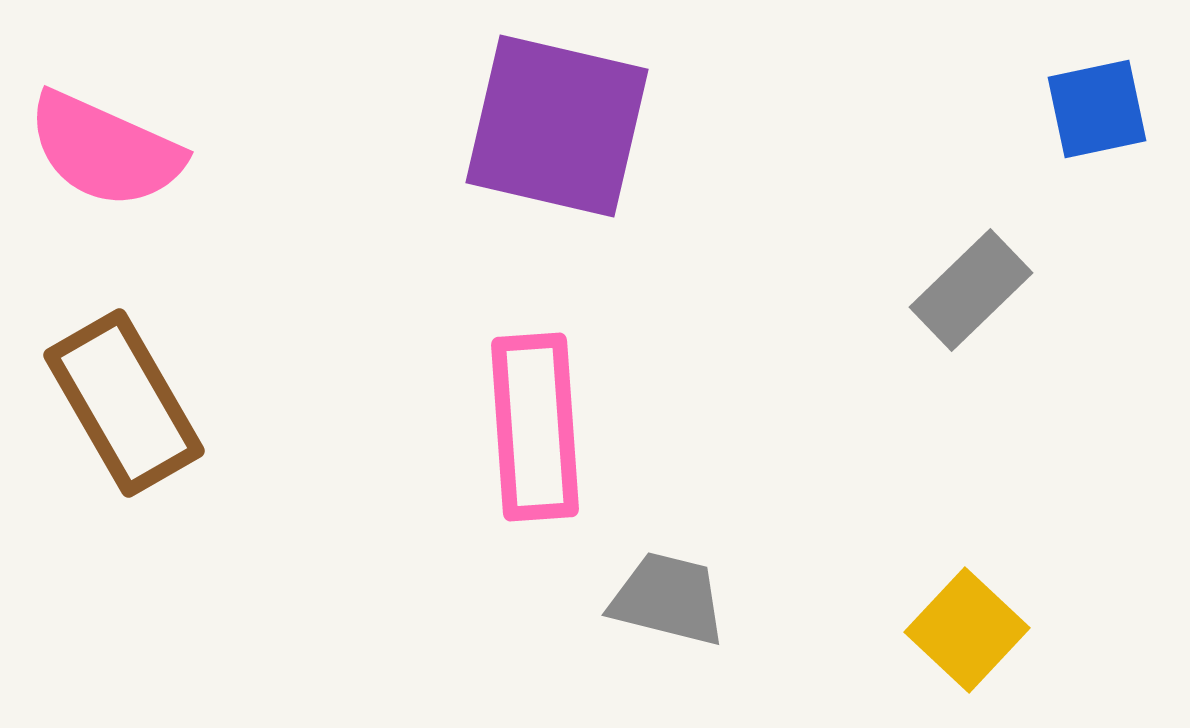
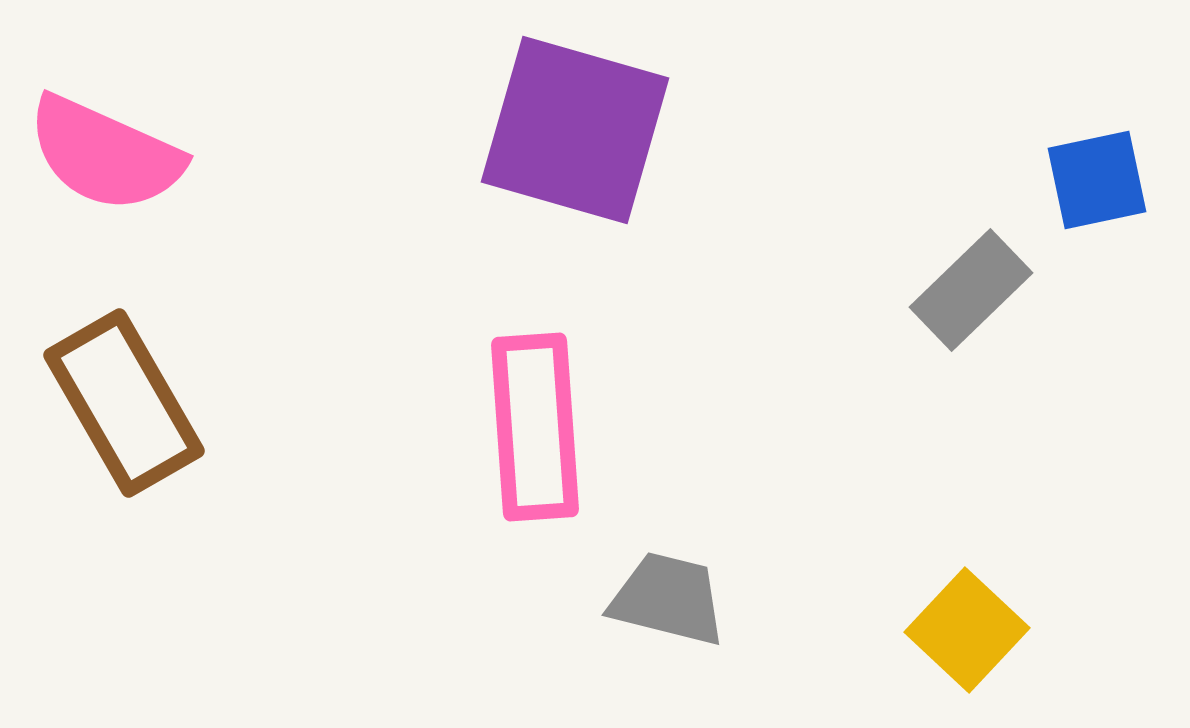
blue square: moved 71 px down
purple square: moved 18 px right, 4 px down; rotated 3 degrees clockwise
pink semicircle: moved 4 px down
